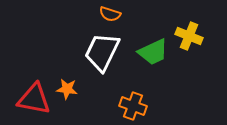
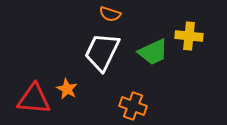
yellow cross: rotated 16 degrees counterclockwise
orange star: rotated 20 degrees clockwise
red triangle: rotated 6 degrees counterclockwise
